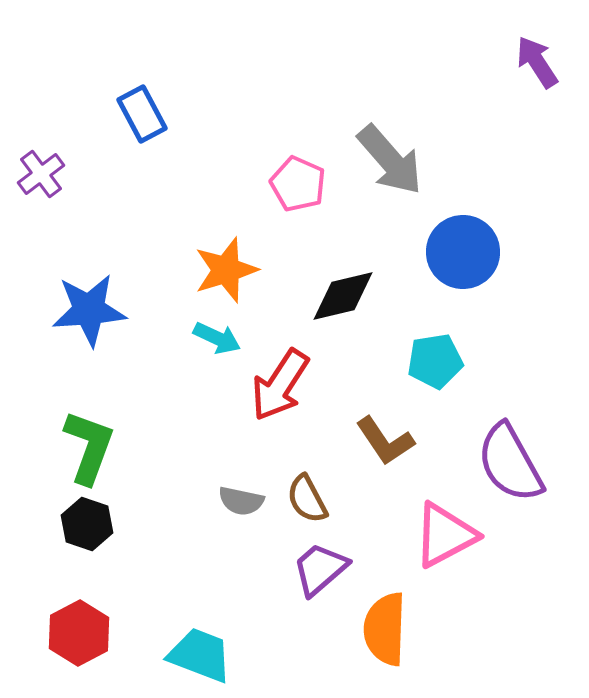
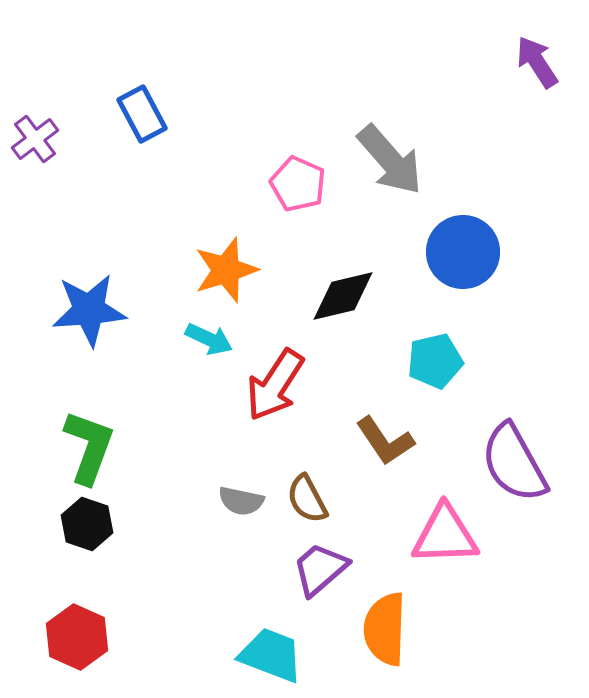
purple cross: moved 6 px left, 35 px up
cyan arrow: moved 8 px left, 1 px down
cyan pentagon: rotated 4 degrees counterclockwise
red arrow: moved 5 px left
purple semicircle: moved 4 px right
pink triangle: rotated 26 degrees clockwise
red hexagon: moved 2 px left, 4 px down; rotated 8 degrees counterclockwise
cyan trapezoid: moved 71 px right
